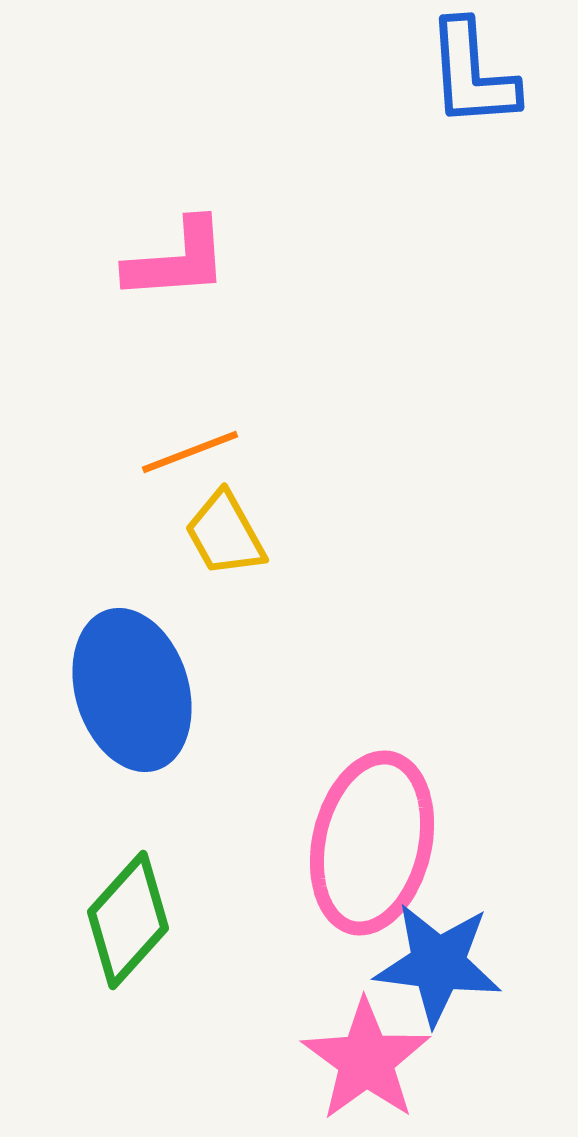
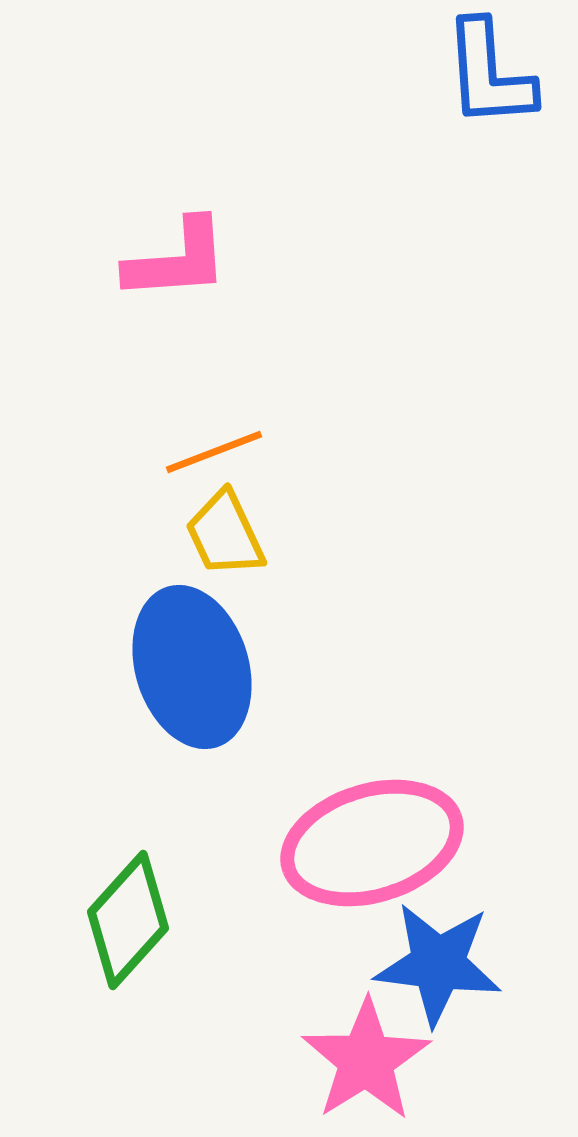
blue L-shape: moved 17 px right
orange line: moved 24 px right
yellow trapezoid: rotated 4 degrees clockwise
blue ellipse: moved 60 px right, 23 px up
pink ellipse: rotated 60 degrees clockwise
pink star: rotated 4 degrees clockwise
